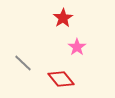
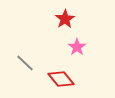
red star: moved 2 px right, 1 px down
gray line: moved 2 px right
